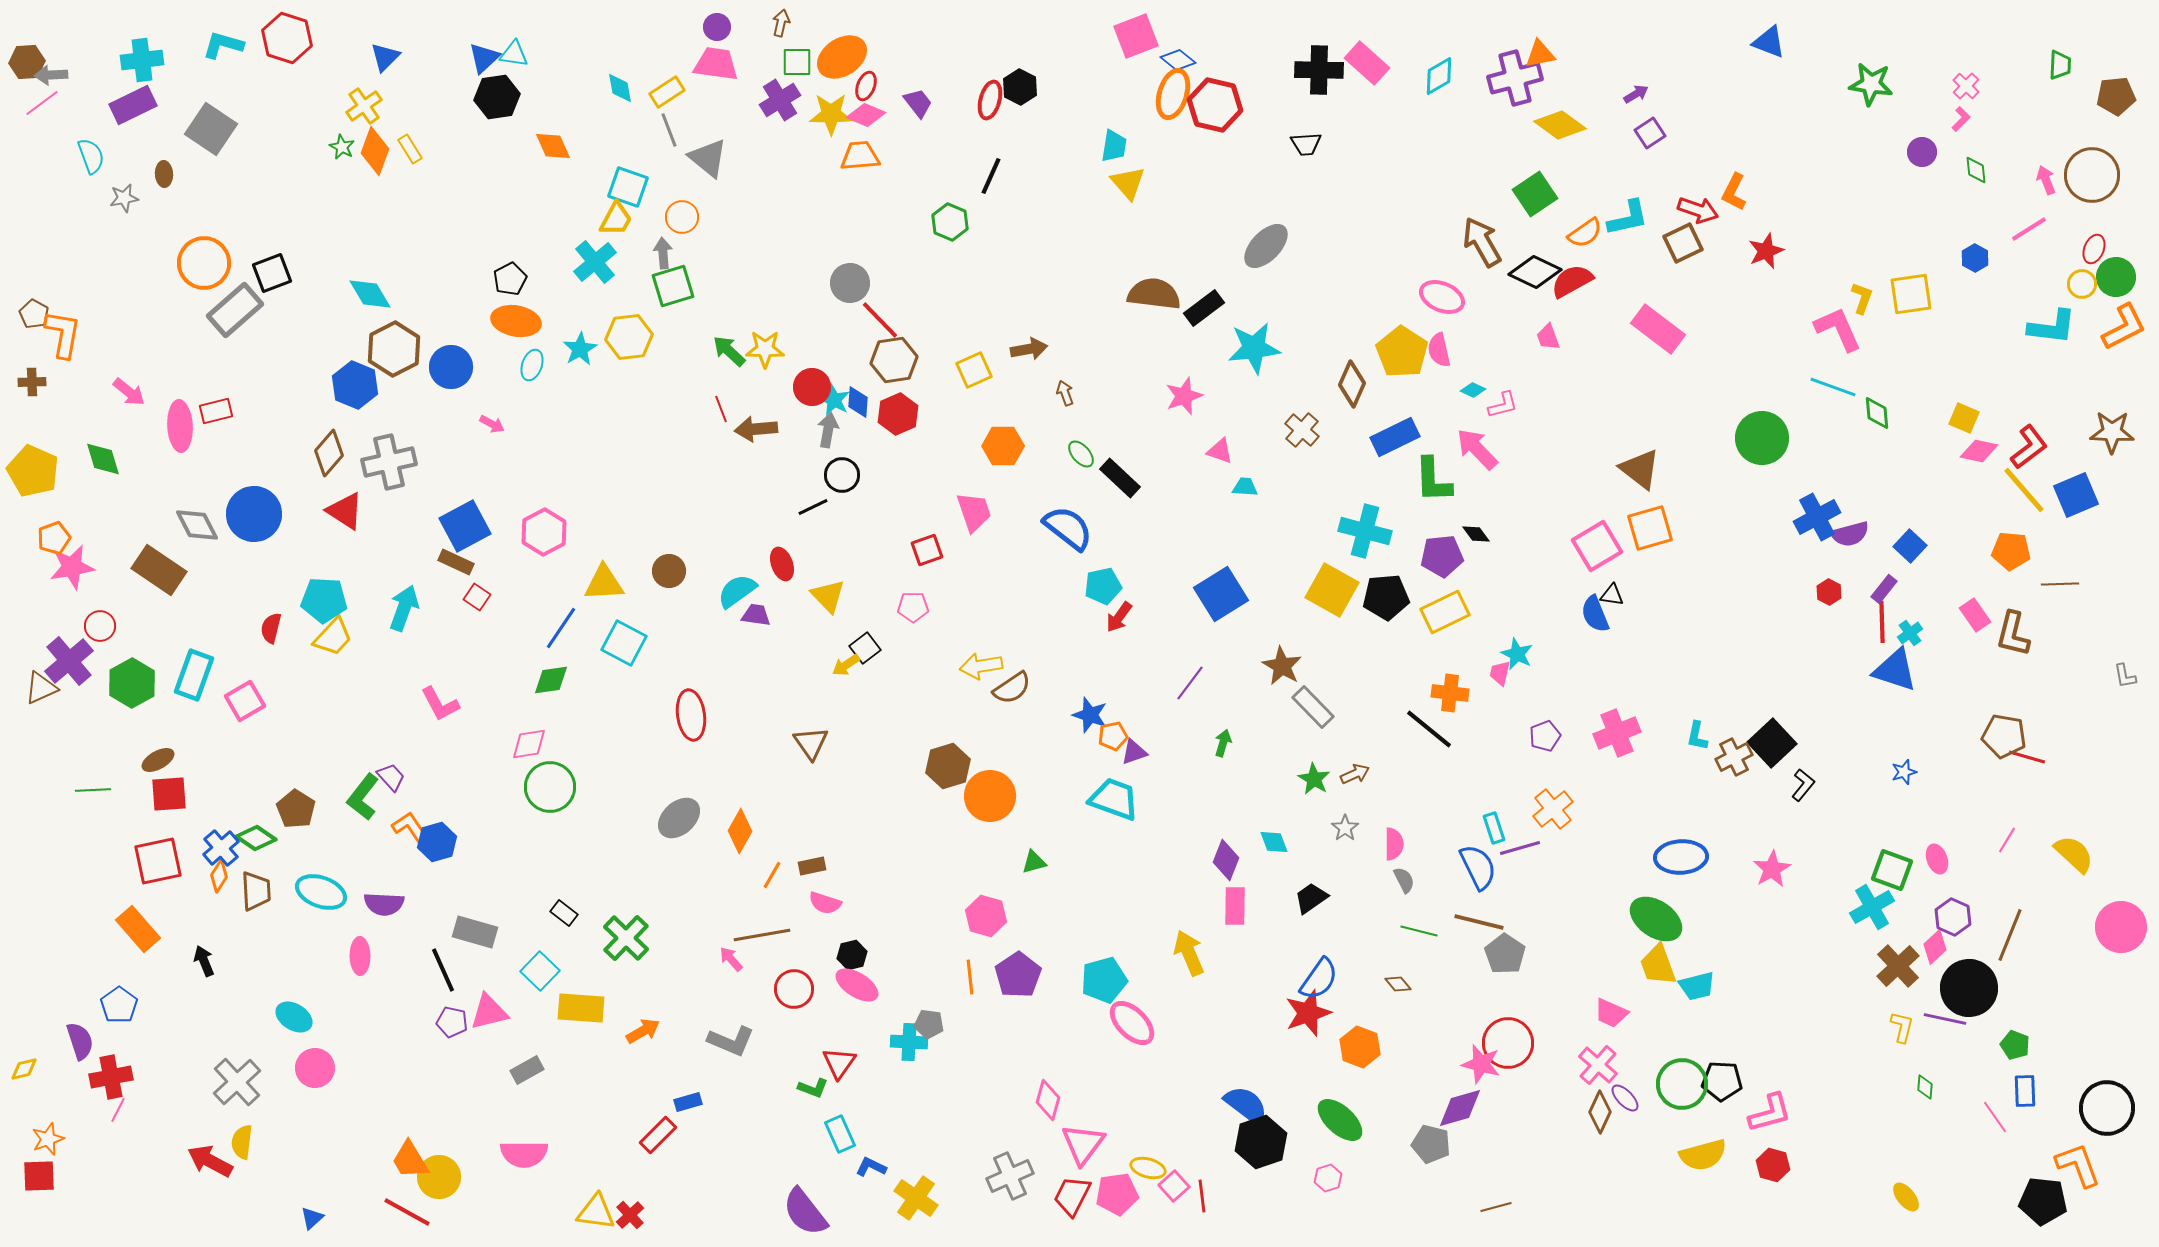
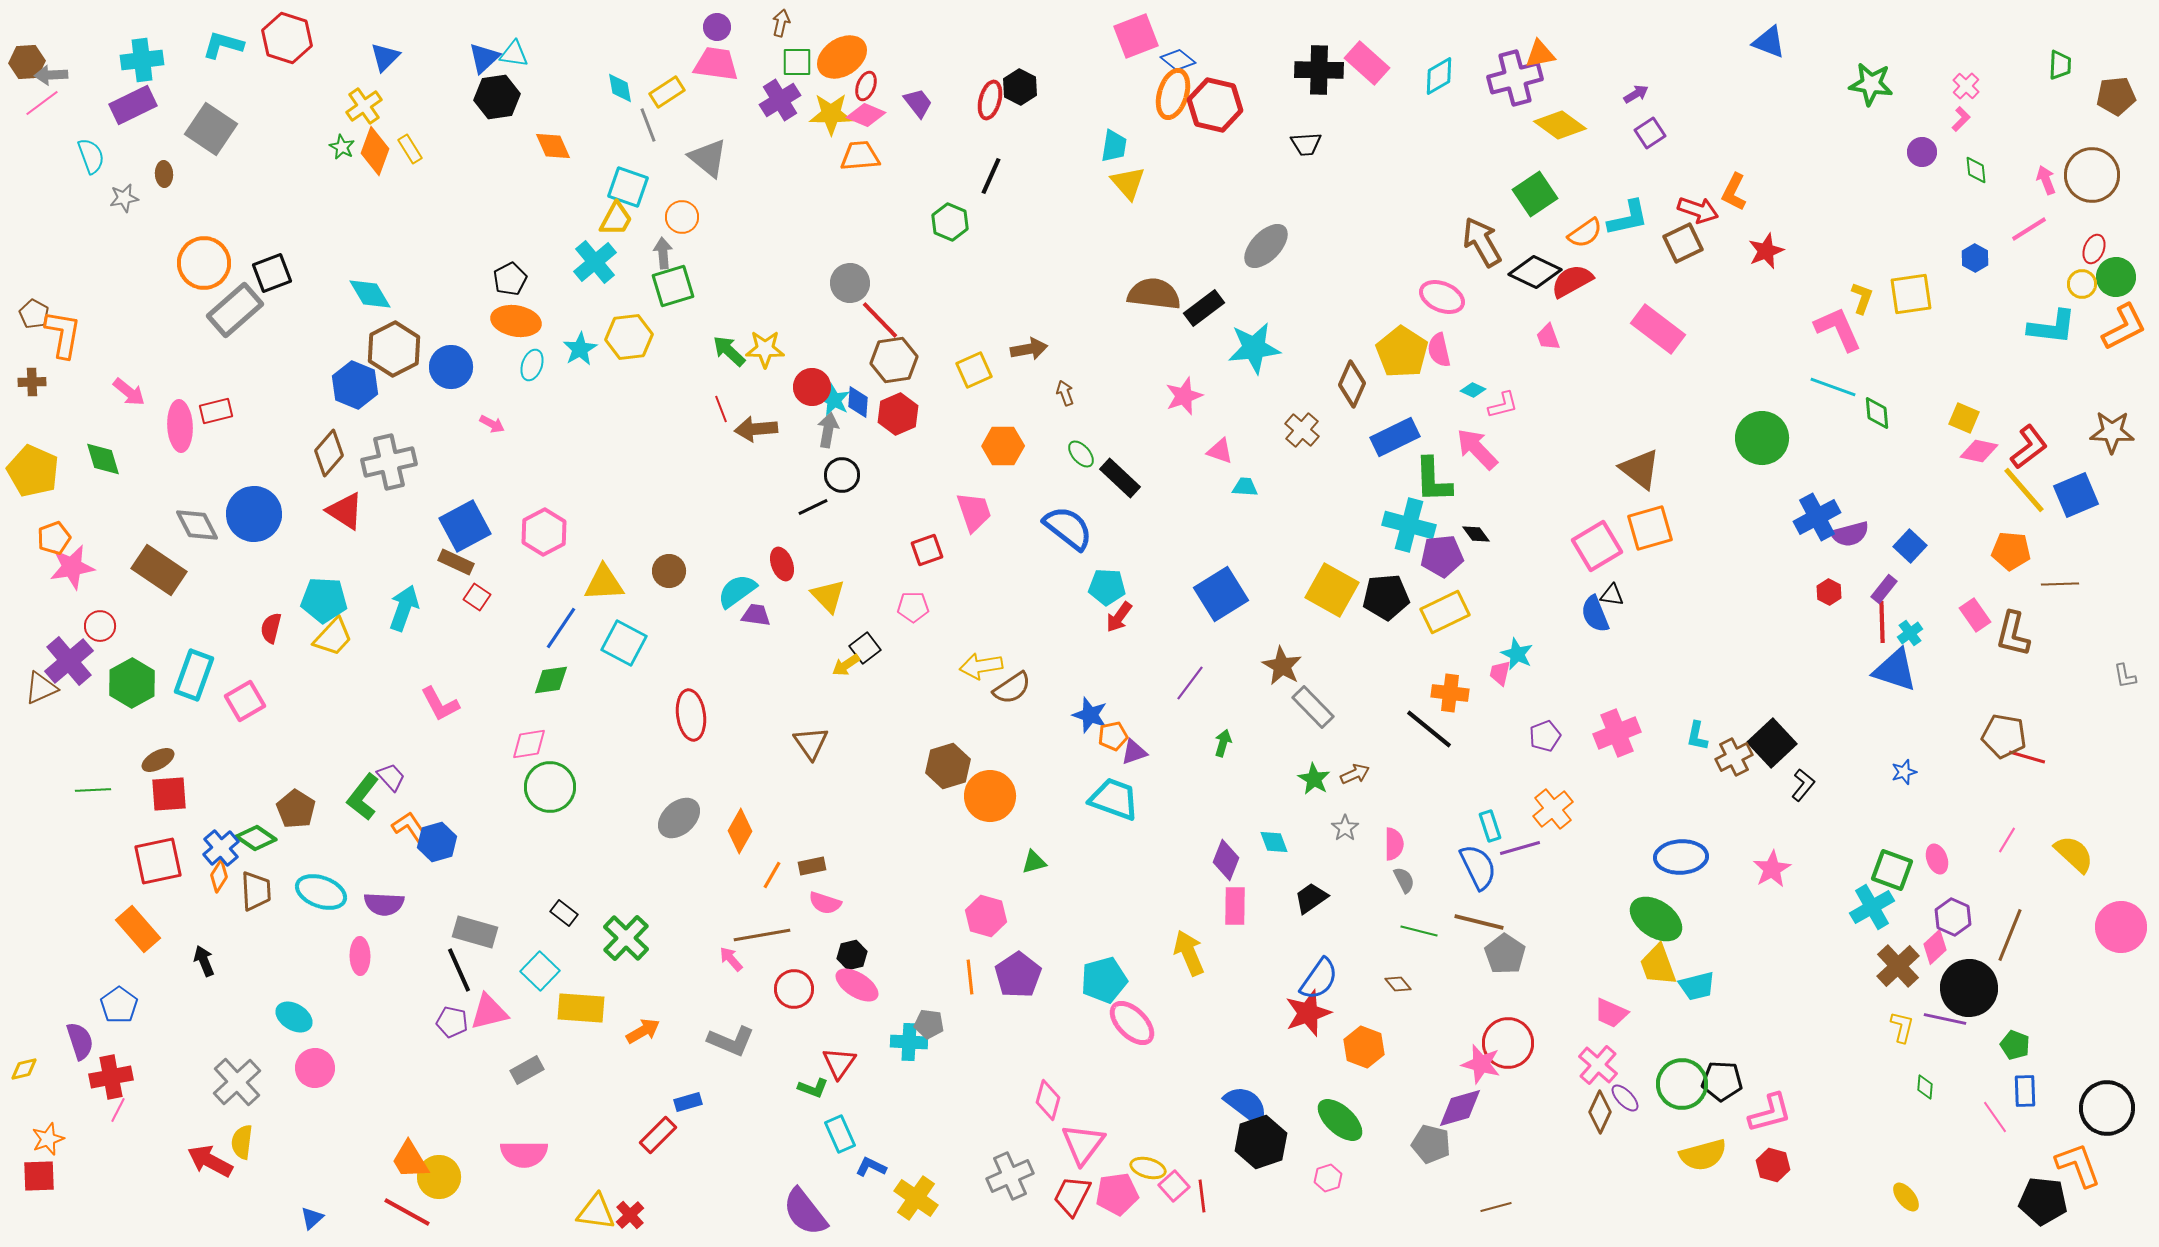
gray line at (669, 130): moved 21 px left, 5 px up
cyan cross at (1365, 531): moved 44 px right, 6 px up
cyan pentagon at (1103, 586): moved 4 px right, 1 px down; rotated 15 degrees clockwise
cyan rectangle at (1494, 828): moved 4 px left, 2 px up
black line at (443, 970): moved 16 px right
orange hexagon at (1360, 1047): moved 4 px right
